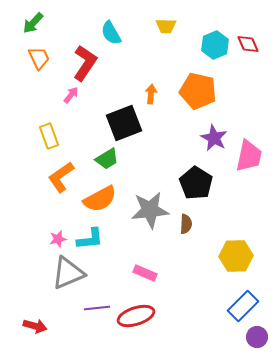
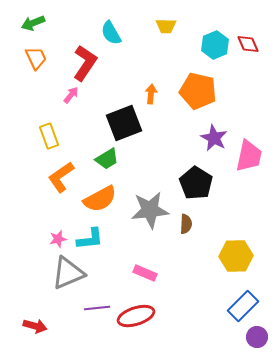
green arrow: rotated 25 degrees clockwise
orange trapezoid: moved 3 px left
